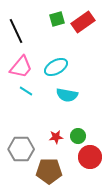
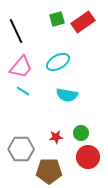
cyan ellipse: moved 2 px right, 5 px up
cyan line: moved 3 px left
green circle: moved 3 px right, 3 px up
red circle: moved 2 px left
